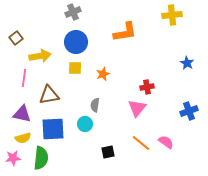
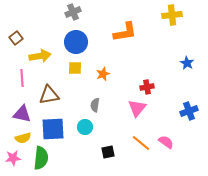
pink line: moved 2 px left; rotated 12 degrees counterclockwise
cyan circle: moved 3 px down
